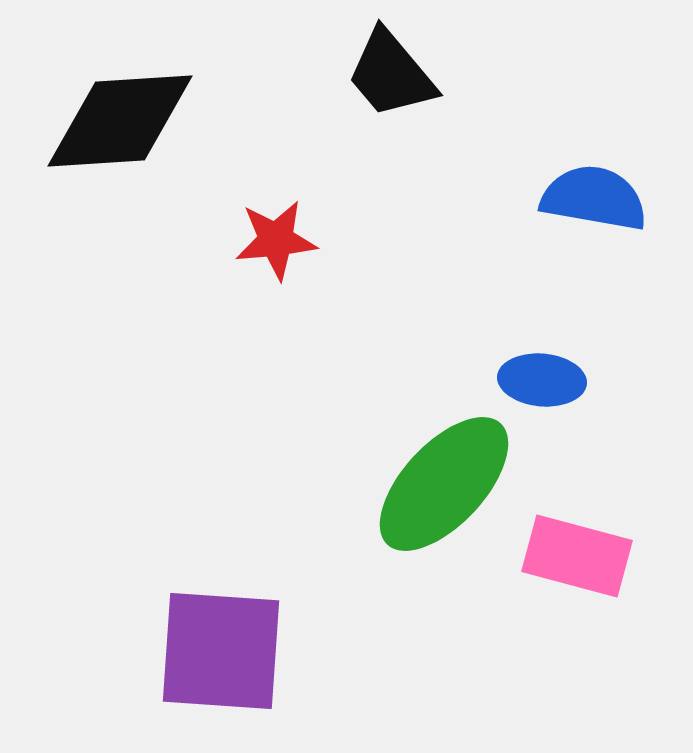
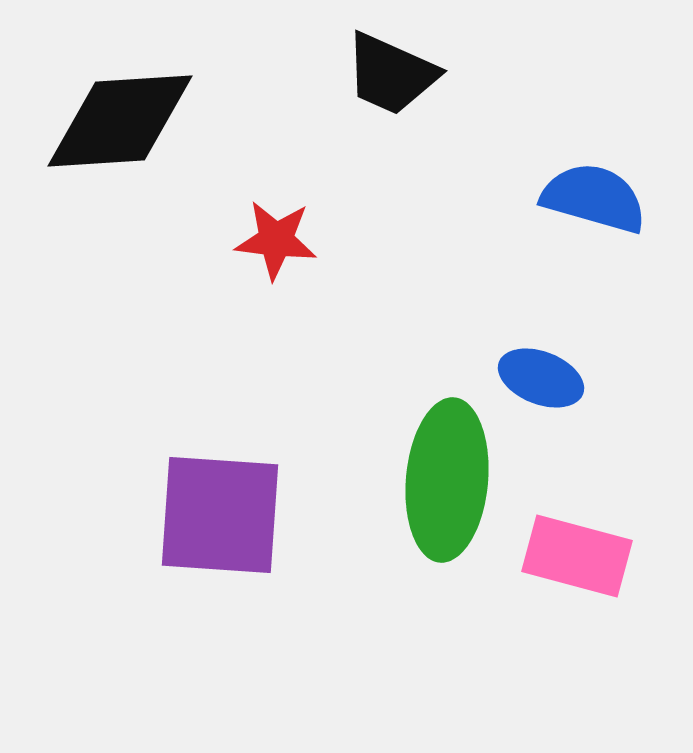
black trapezoid: rotated 26 degrees counterclockwise
blue semicircle: rotated 6 degrees clockwise
red star: rotated 12 degrees clockwise
blue ellipse: moved 1 px left, 2 px up; rotated 16 degrees clockwise
green ellipse: moved 3 px right, 4 px up; rotated 38 degrees counterclockwise
purple square: moved 1 px left, 136 px up
